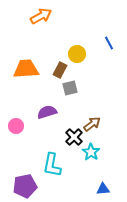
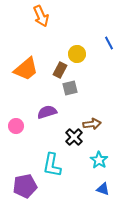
orange arrow: rotated 95 degrees clockwise
orange trapezoid: rotated 144 degrees clockwise
brown arrow: rotated 30 degrees clockwise
cyan star: moved 8 px right, 8 px down
blue triangle: rotated 24 degrees clockwise
